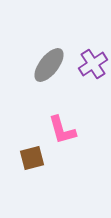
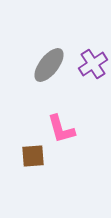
pink L-shape: moved 1 px left, 1 px up
brown square: moved 1 px right, 2 px up; rotated 10 degrees clockwise
